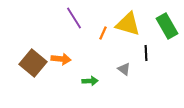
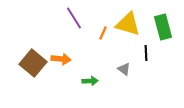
green rectangle: moved 4 px left, 1 px down; rotated 15 degrees clockwise
